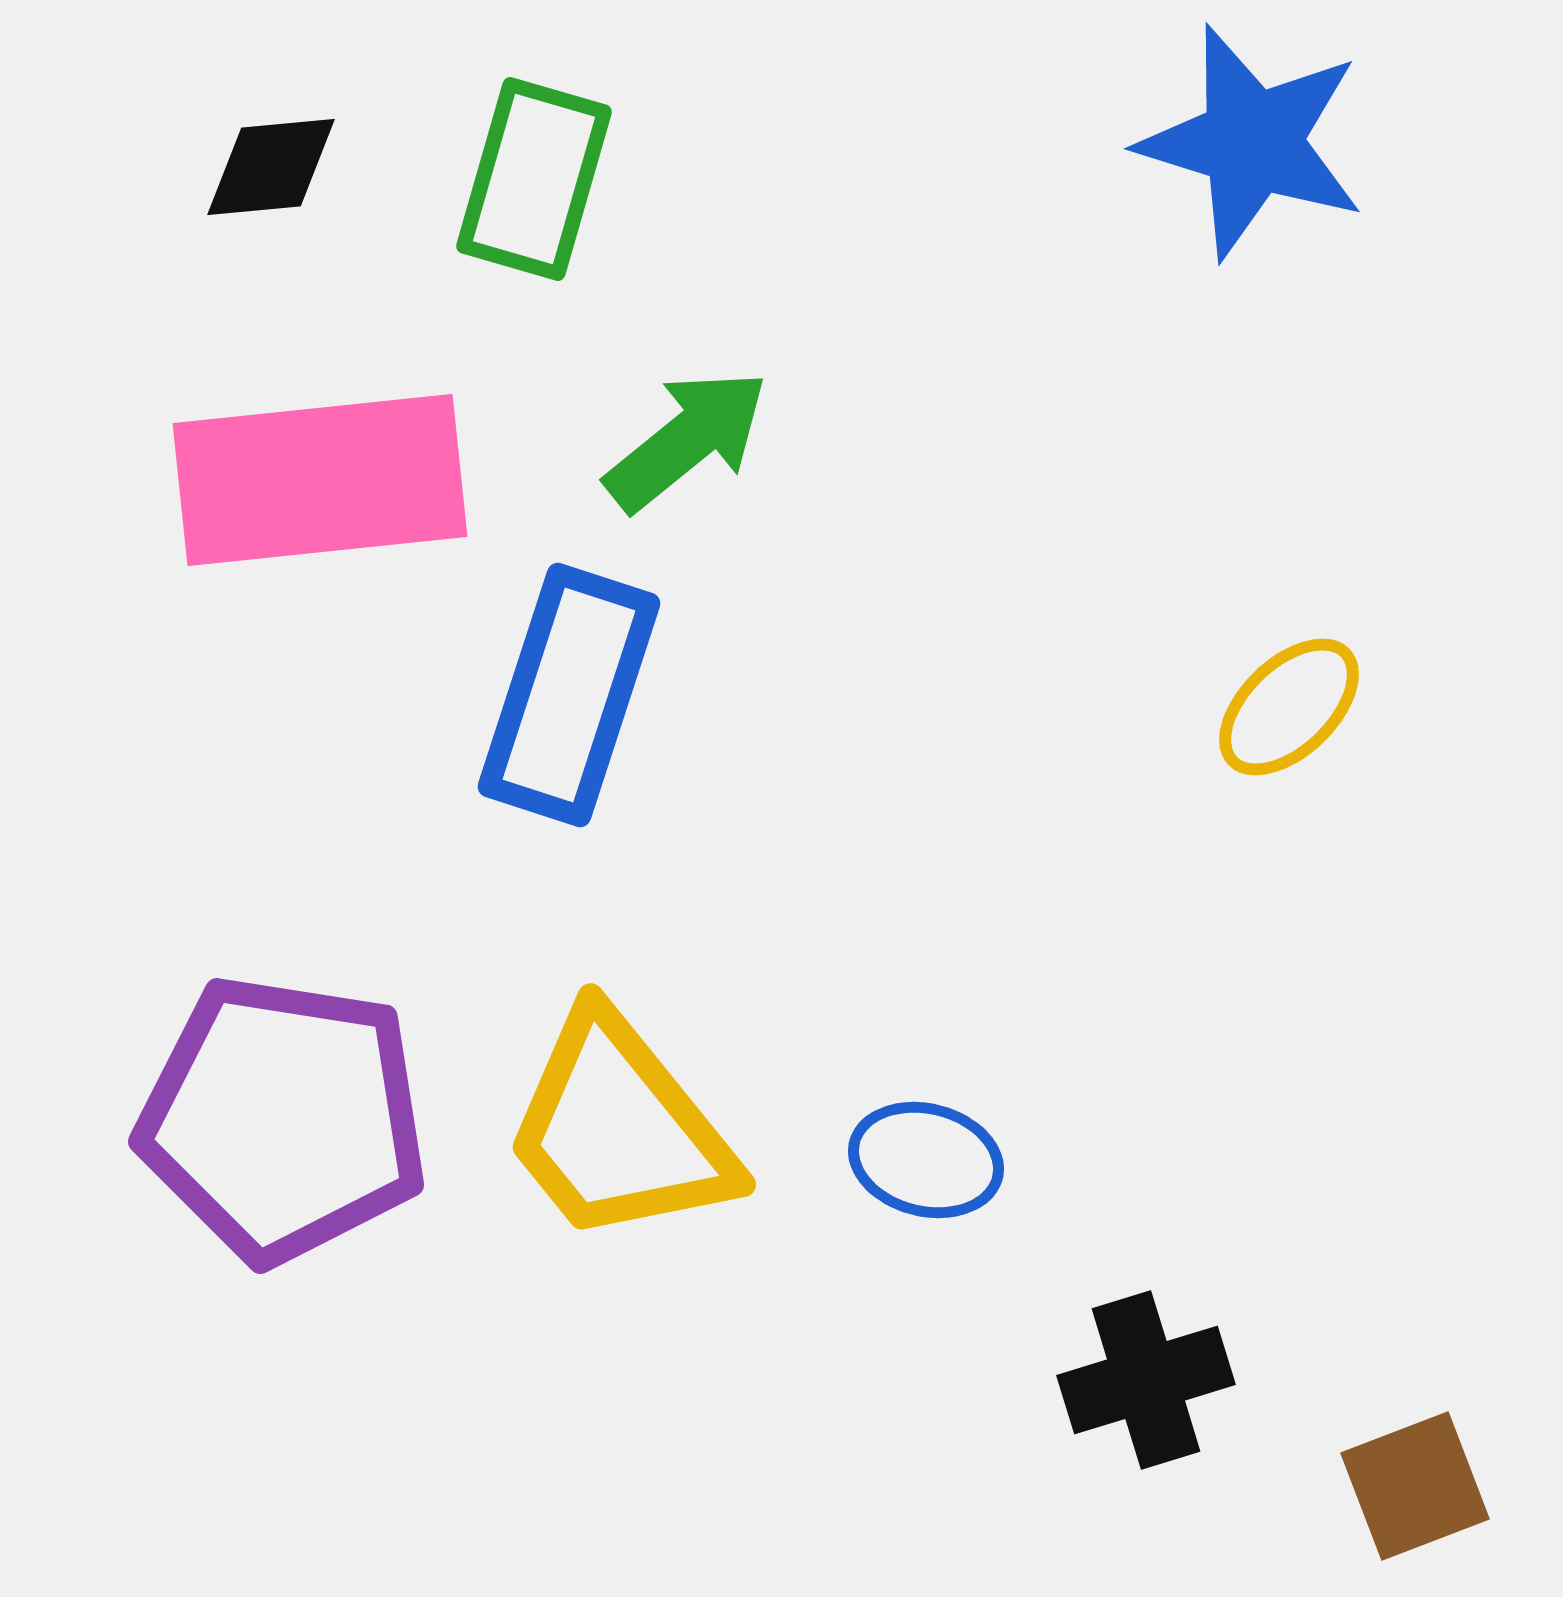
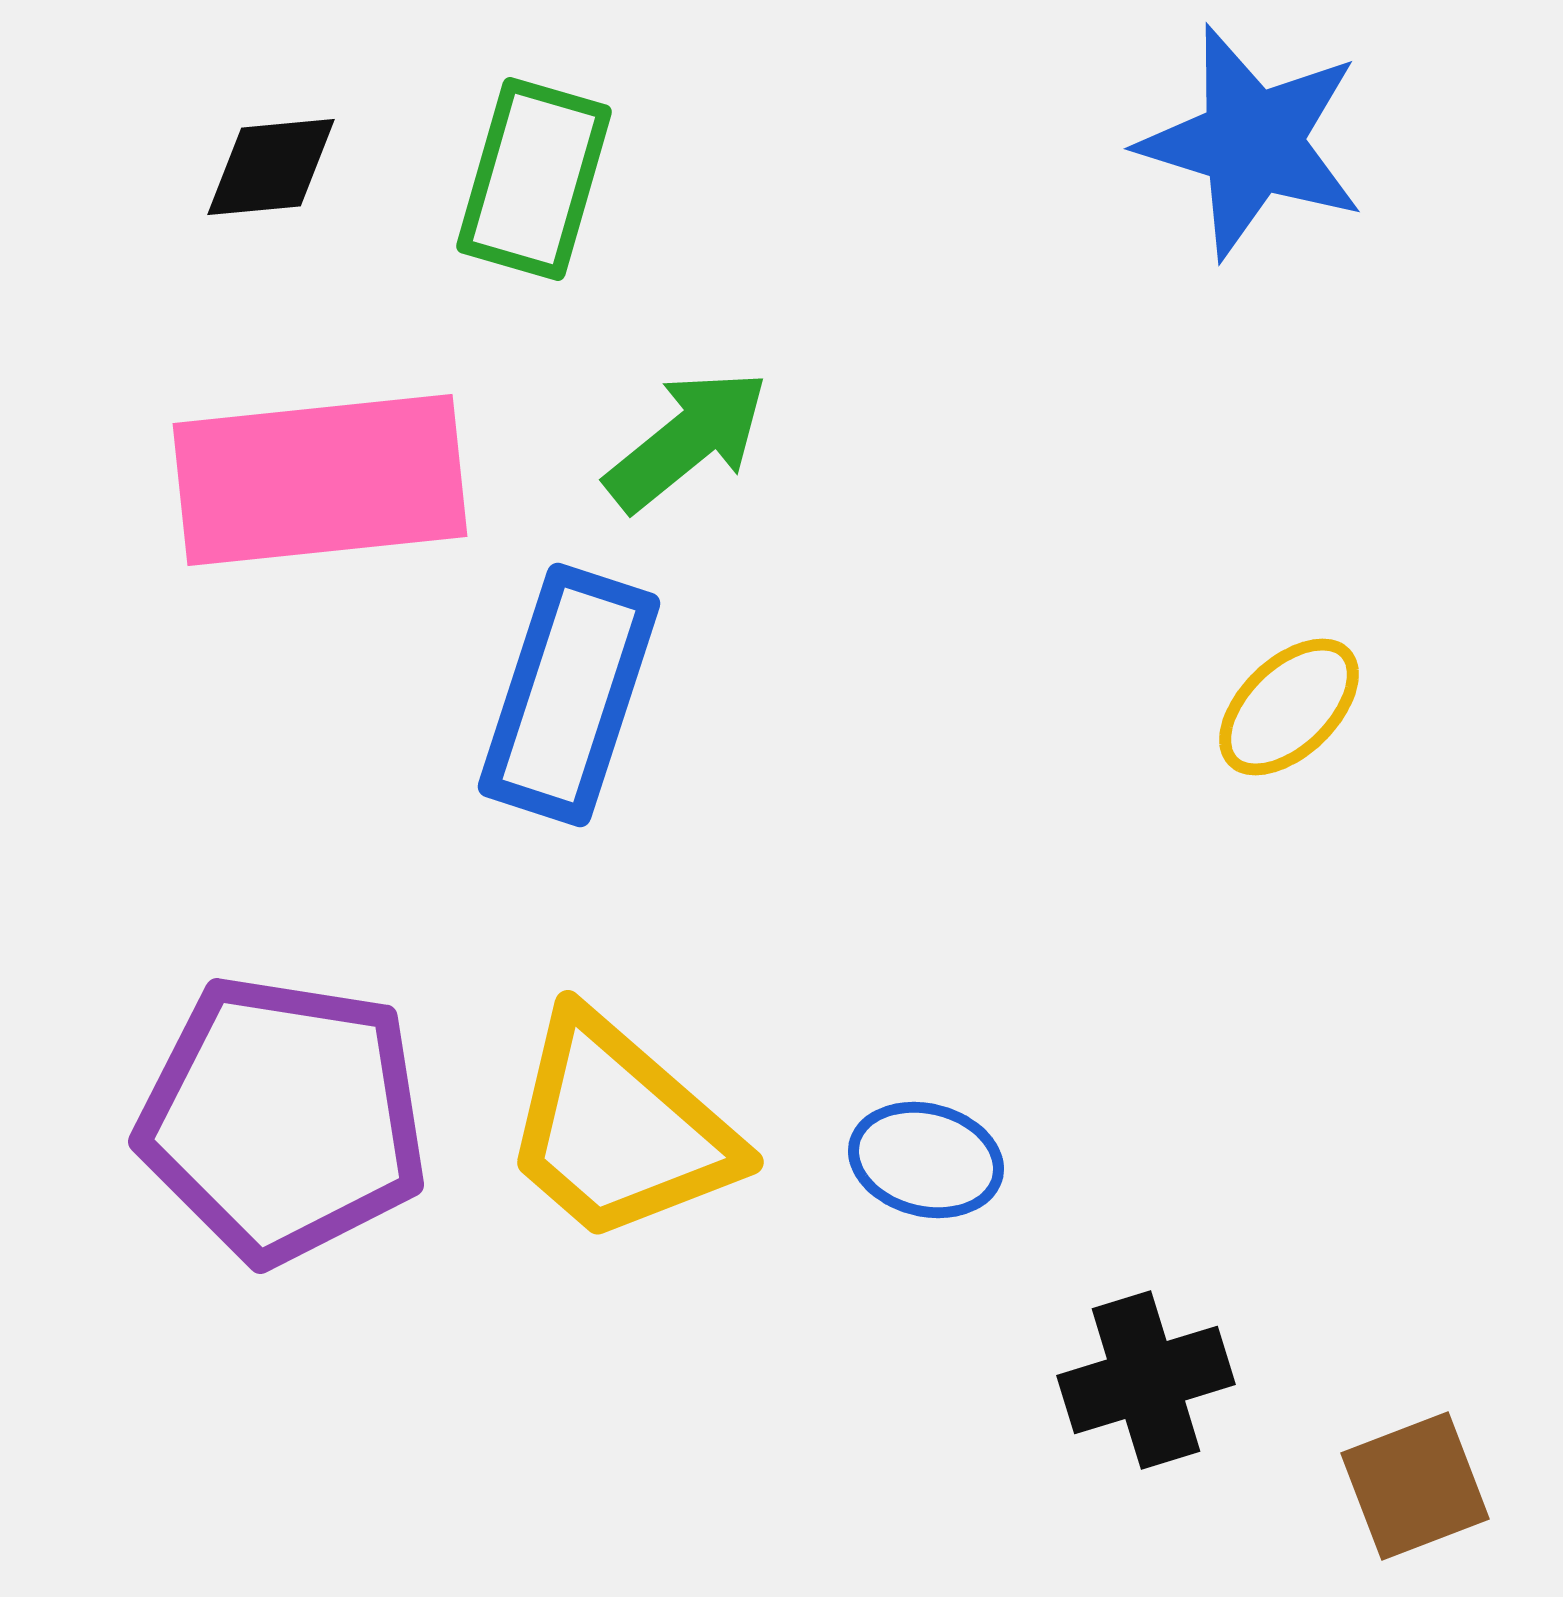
yellow trapezoid: rotated 10 degrees counterclockwise
